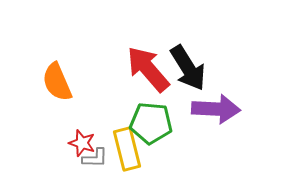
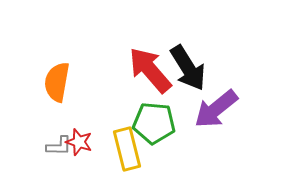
red arrow: moved 2 px right, 1 px down
orange semicircle: rotated 33 degrees clockwise
purple arrow: rotated 138 degrees clockwise
green pentagon: moved 3 px right
red star: moved 3 px left, 1 px up
gray L-shape: moved 36 px left, 12 px up
